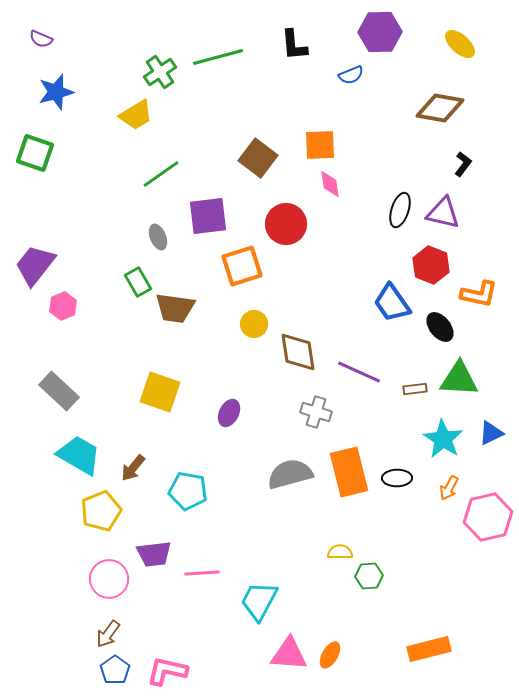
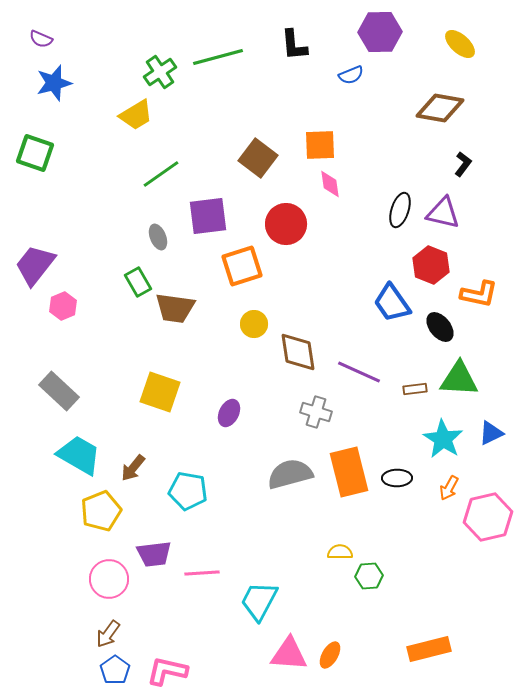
blue star at (56, 92): moved 2 px left, 9 px up
